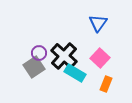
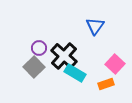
blue triangle: moved 3 px left, 3 px down
purple circle: moved 5 px up
pink square: moved 15 px right, 6 px down
gray square: rotated 10 degrees counterclockwise
orange rectangle: rotated 49 degrees clockwise
